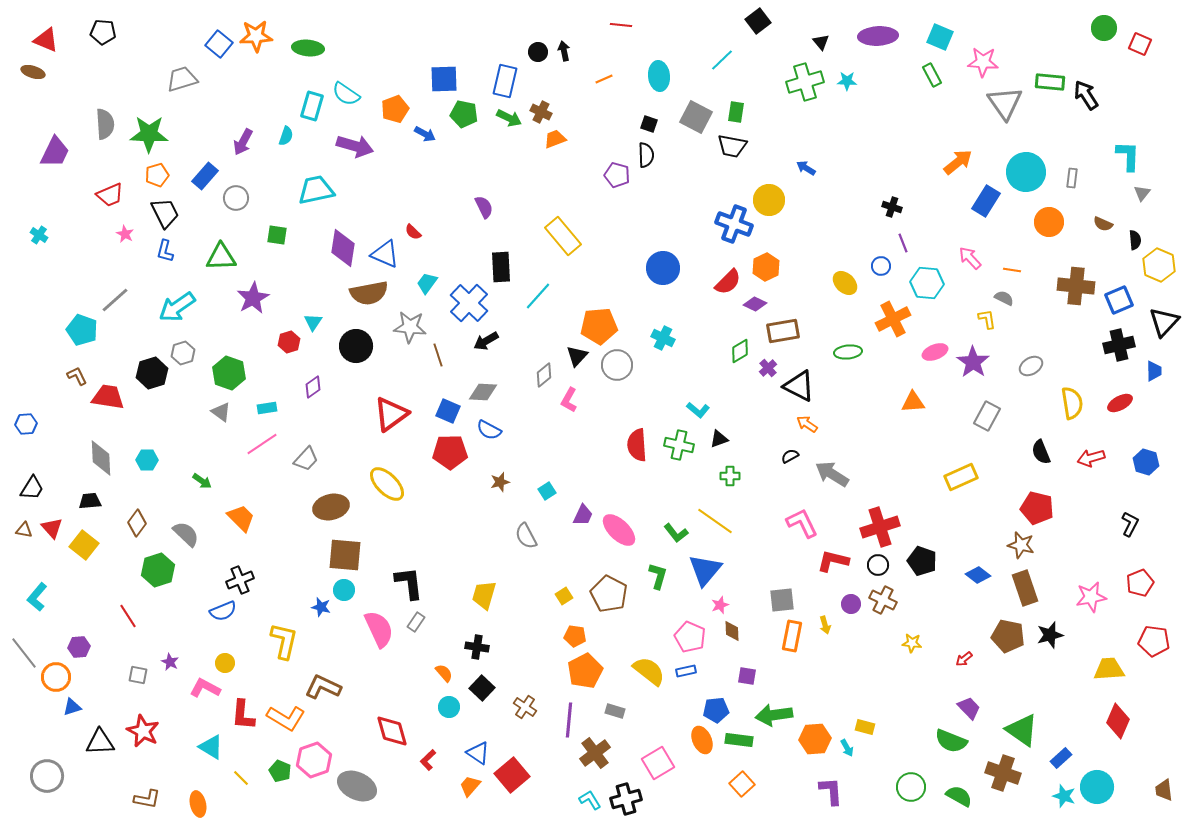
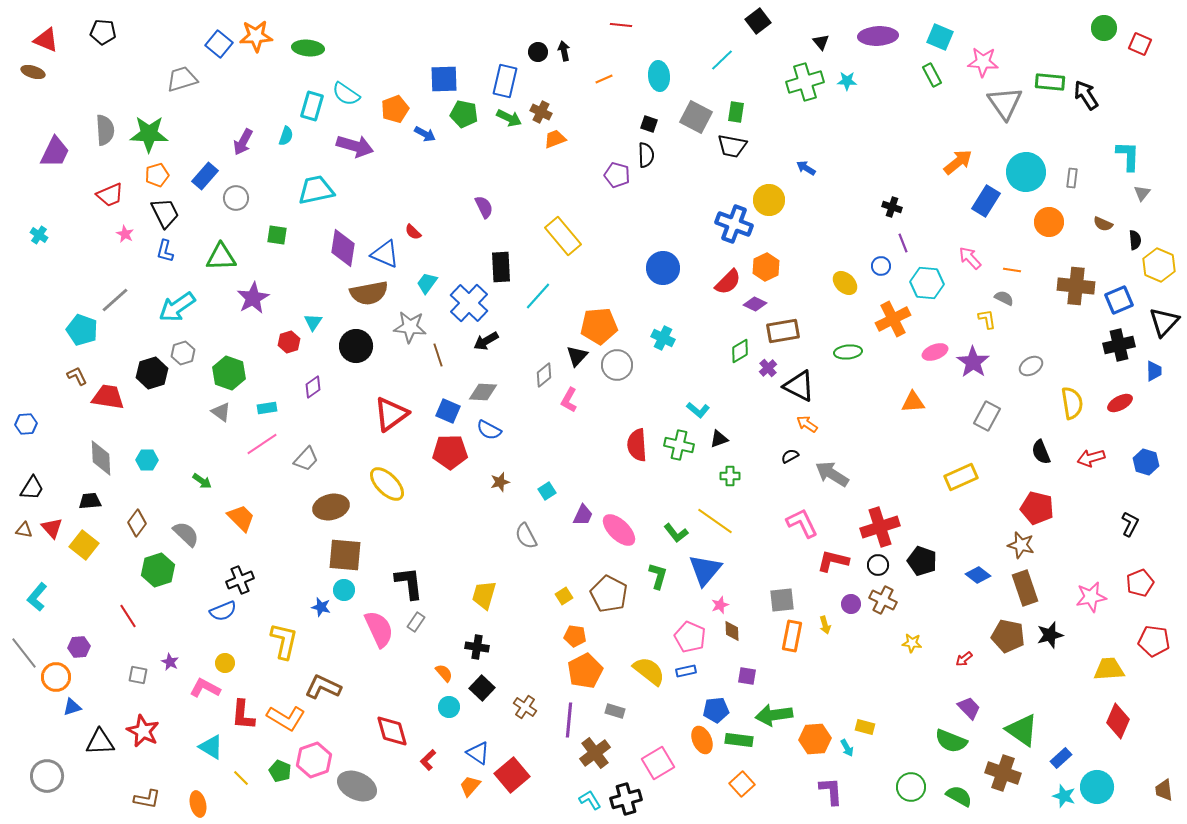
gray semicircle at (105, 124): moved 6 px down
